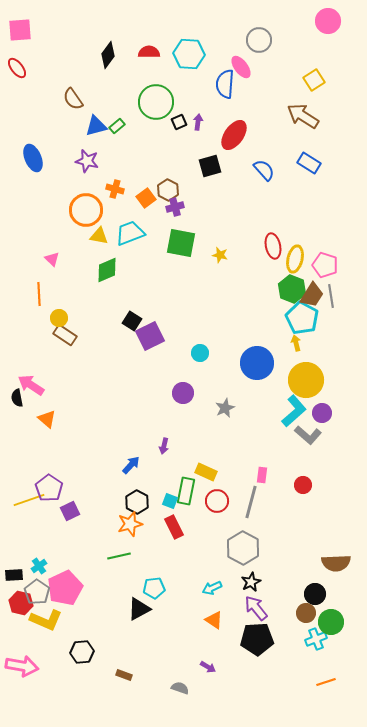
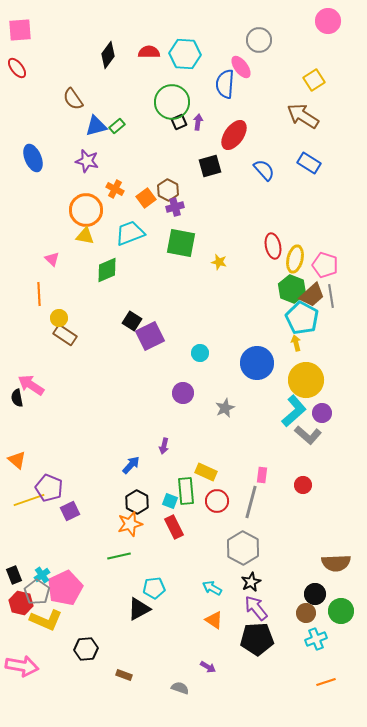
cyan hexagon at (189, 54): moved 4 px left
green circle at (156, 102): moved 16 px right
orange cross at (115, 189): rotated 12 degrees clockwise
yellow triangle at (99, 236): moved 14 px left
yellow star at (220, 255): moved 1 px left, 7 px down
brown trapezoid at (312, 295): rotated 16 degrees clockwise
orange triangle at (47, 419): moved 30 px left, 41 px down
purple pentagon at (49, 488): rotated 12 degrees counterclockwise
green rectangle at (186, 491): rotated 16 degrees counterclockwise
cyan cross at (39, 566): moved 3 px right, 9 px down
black rectangle at (14, 575): rotated 72 degrees clockwise
cyan arrow at (212, 588): rotated 54 degrees clockwise
green circle at (331, 622): moved 10 px right, 11 px up
black hexagon at (82, 652): moved 4 px right, 3 px up
